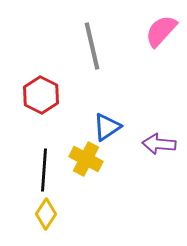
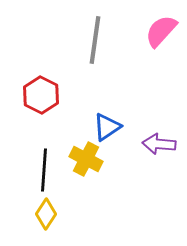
gray line: moved 3 px right, 6 px up; rotated 21 degrees clockwise
